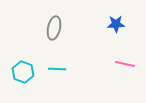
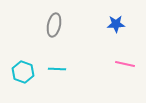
gray ellipse: moved 3 px up
